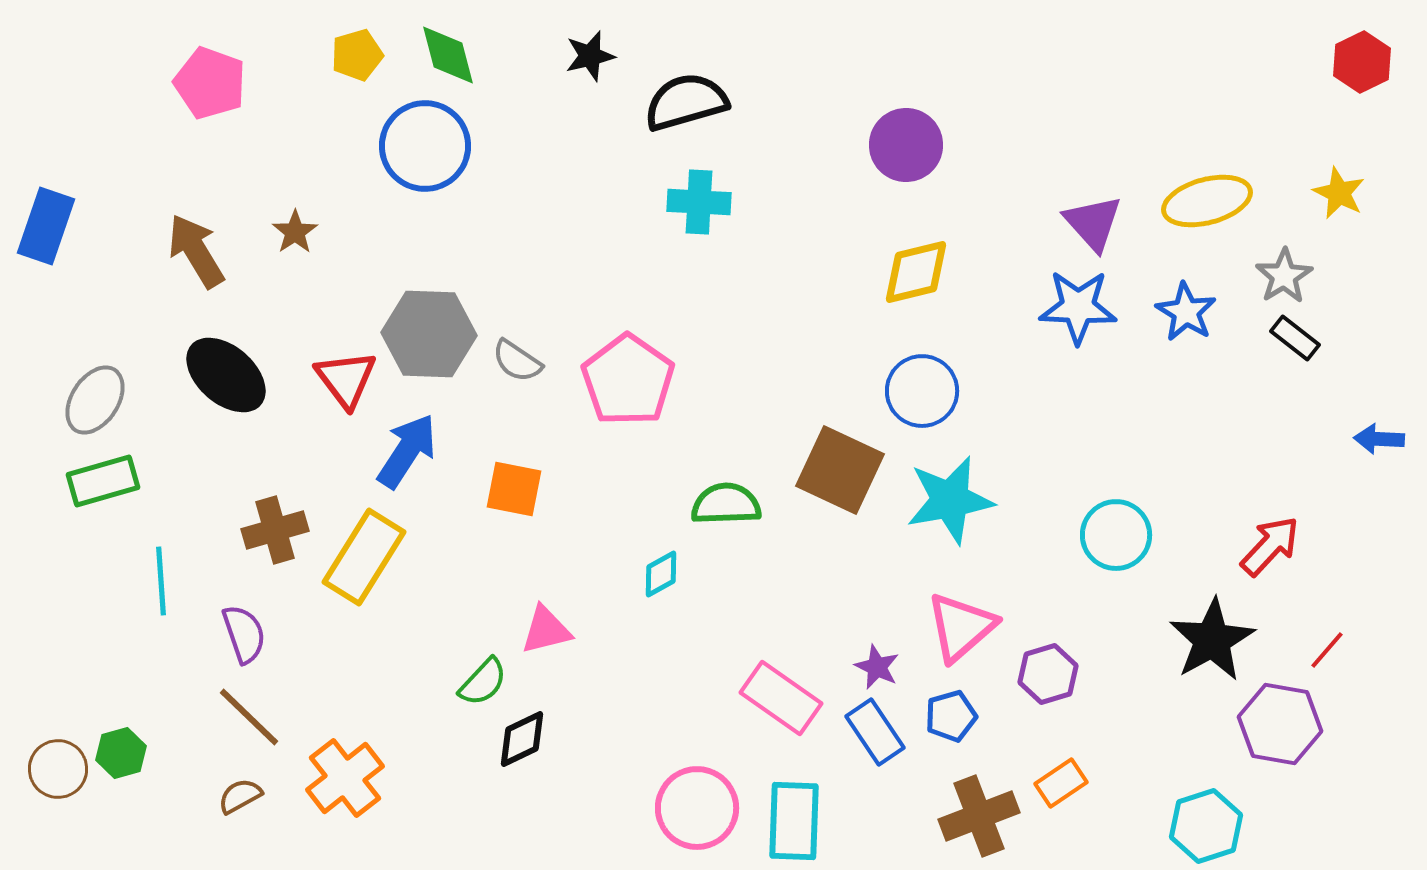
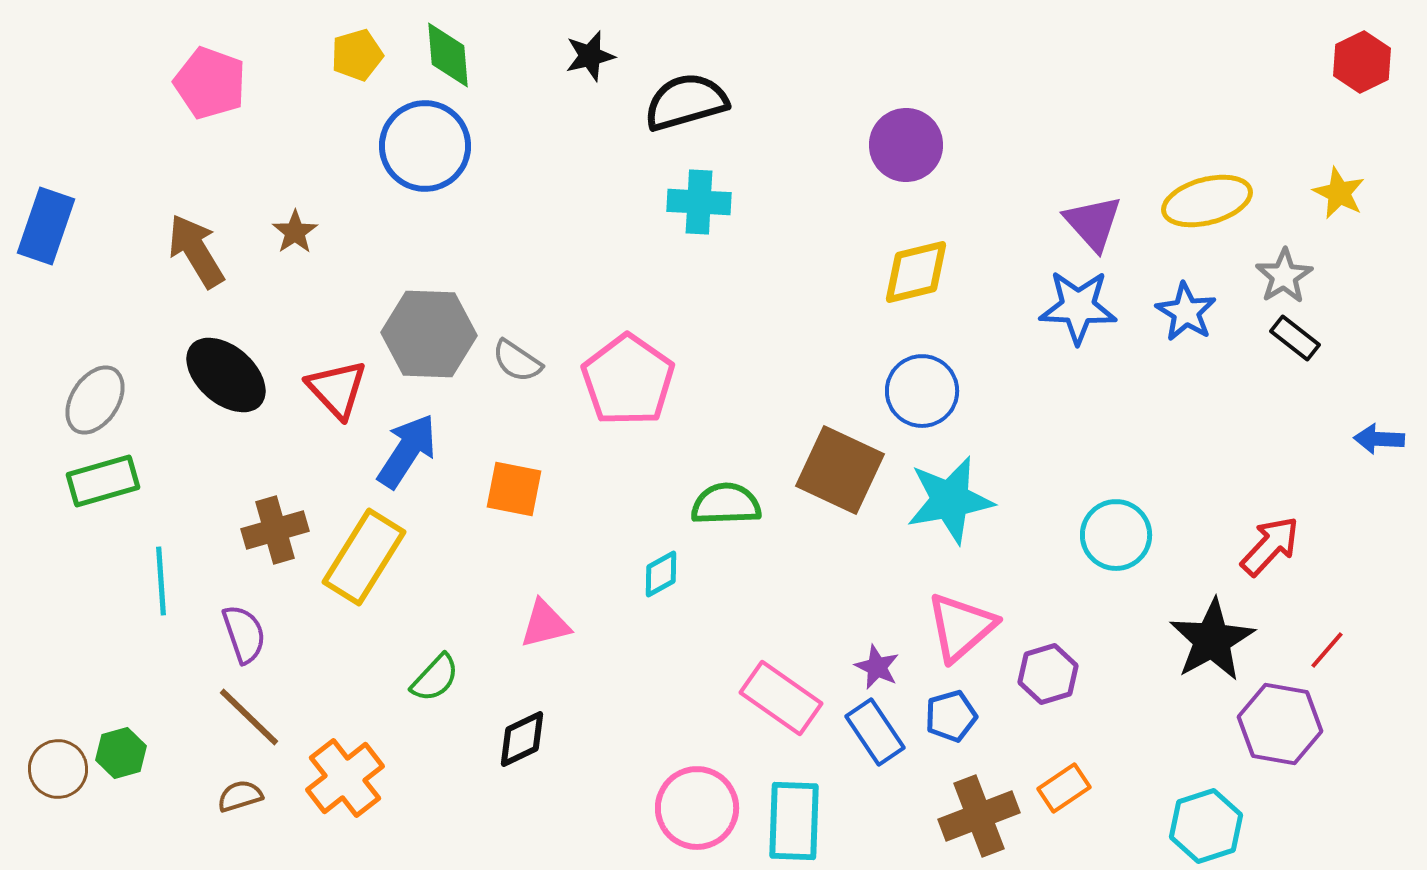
green diamond at (448, 55): rotated 10 degrees clockwise
red triangle at (346, 379): moved 9 px left, 10 px down; rotated 6 degrees counterclockwise
pink triangle at (546, 630): moved 1 px left, 6 px up
green semicircle at (483, 682): moved 48 px left, 4 px up
orange rectangle at (1061, 783): moved 3 px right, 5 px down
brown semicircle at (240, 796): rotated 12 degrees clockwise
